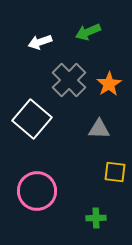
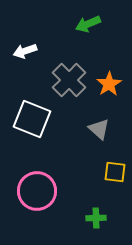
green arrow: moved 8 px up
white arrow: moved 15 px left, 9 px down
white square: rotated 18 degrees counterclockwise
gray triangle: rotated 40 degrees clockwise
